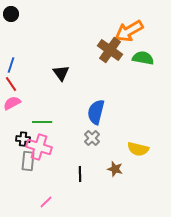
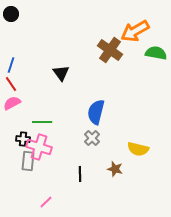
orange arrow: moved 6 px right
green semicircle: moved 13 px right, 5 px up
